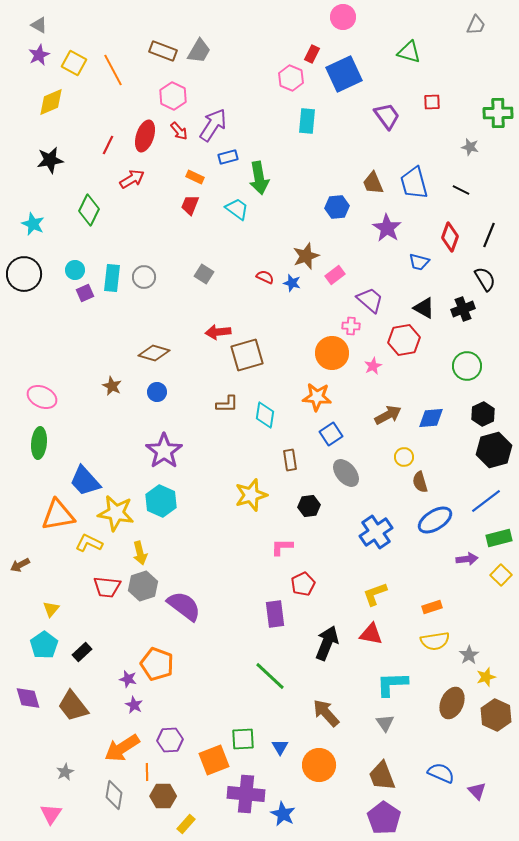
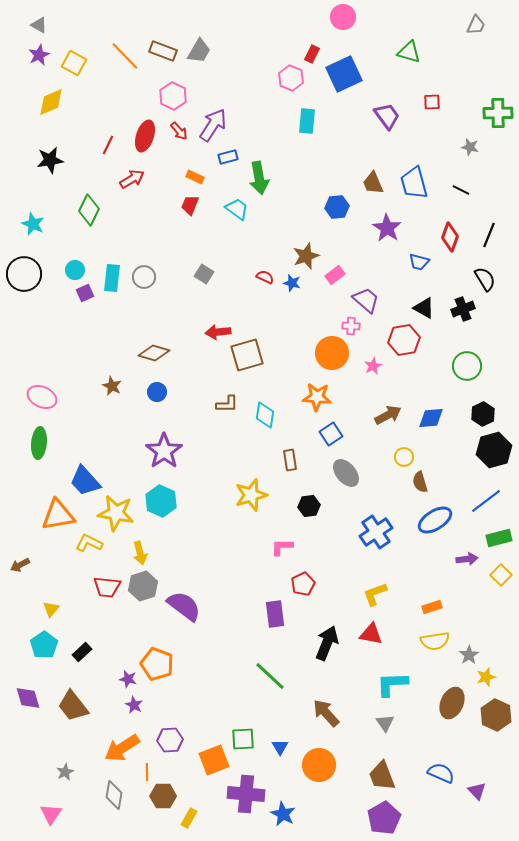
orange line at (113, 70): moved 12 px right, 14 px up; rotated 16 degrees counterclockwise
purple trapezoid at (370, 300): moved 4 px left
purple pentagon at (384, 818): rotated 8 degrees clockwise
yellow rectangle at (186, 824): moved 3 px right, 6 px up; rotated 12 degrees counterclockwise
